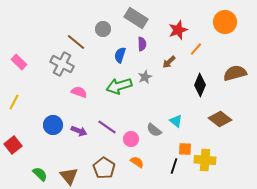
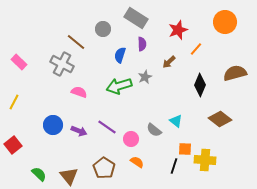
green semicircle: moved 1 px left
